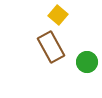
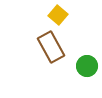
green circle: moved 4 px down
